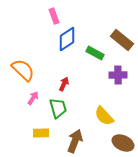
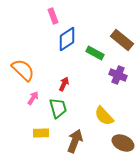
pink rectangle: moved 1 px left
purple cross: rotated 24 degrees clockwise
